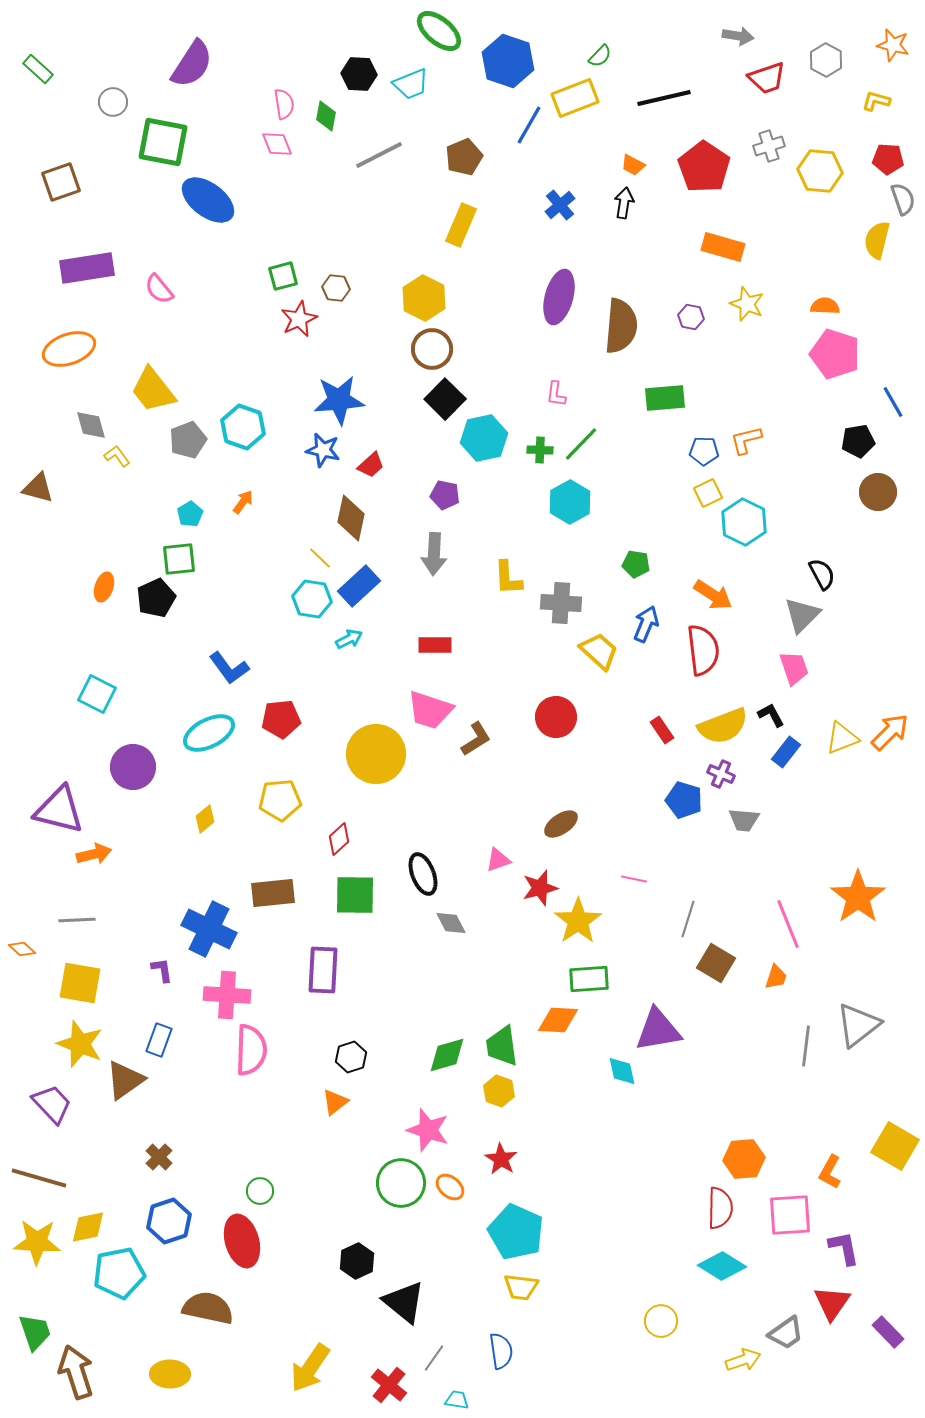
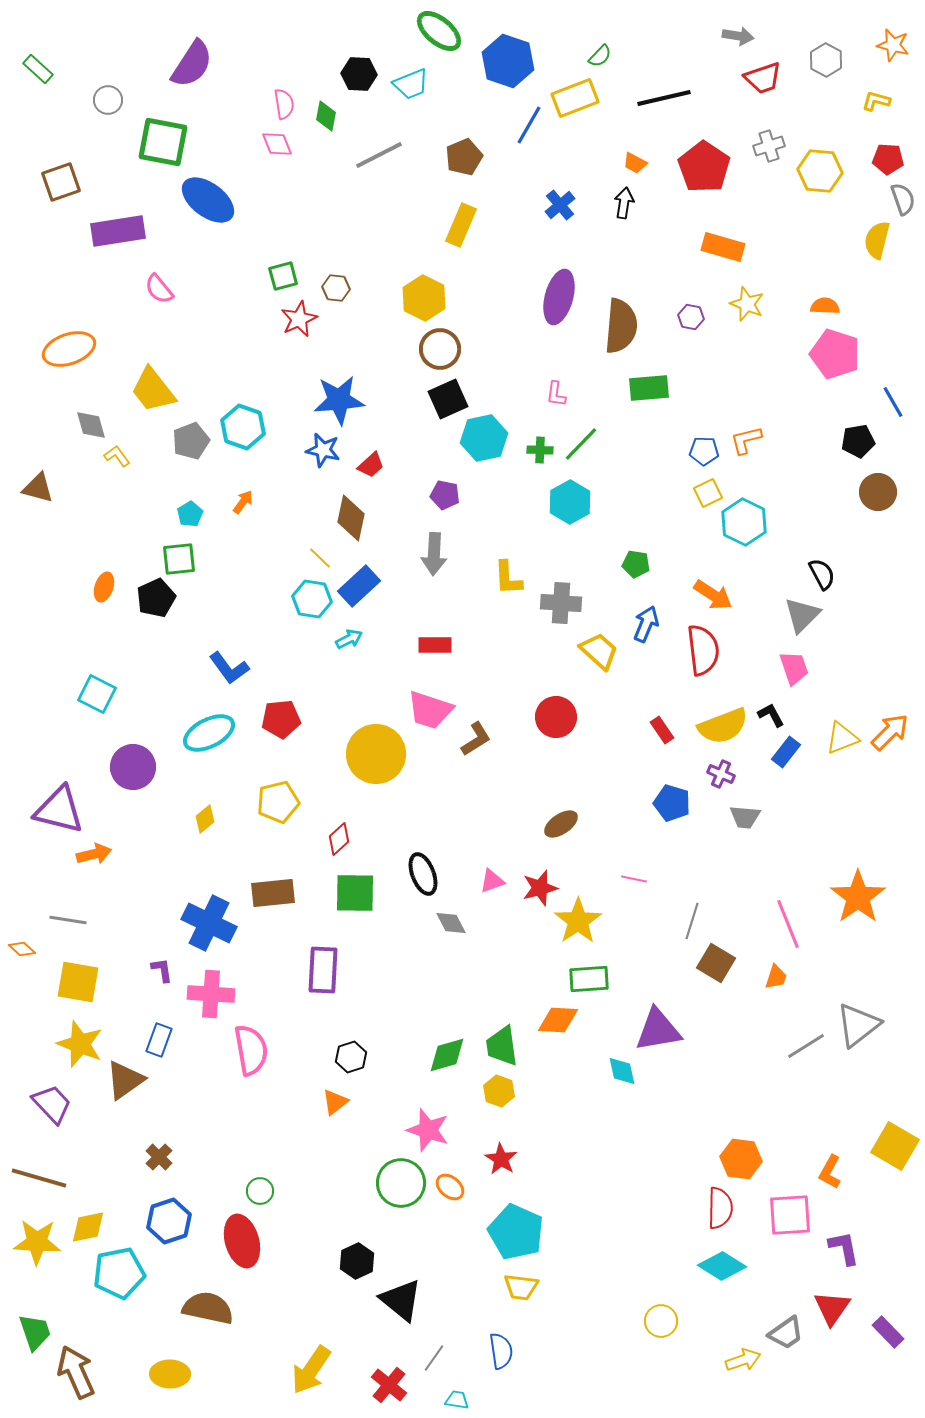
red trapezoid at (767, 78): moved 4 px left
gray circle at (113, 102): moved 5 px left, 2 px up
orange trapezoid at (633, 165): moved 2 px right, 2 px up
purple rectangle at (87, 268): moved 31 px right, 37 px up
brown circle at (432, 349): moved 8 px right
green rectangle at (665, 398): moved 16 px left, 10 px up
black square at (445, 399): moved 3 px right; rotated 21 degrees clockwise
gray pentagon at (188, 440): moved 3 px right, 1 px down
yellow pentagon at (280, 800): moved 2 px left, 2 px down; rotated 9 degrees counterclockwise
blue pentagon at (684, 800): moved 12 px left, 3 px down
gray trapezoid at (744, 820): moved 1 px right, 3 px up
pink triangle at (498, 860): moved 6 px left, 21 px down
green square at (355, 895): moved 2 px up
gray line at (688, 919): moved 4 px right, 2 px down
gray line at (77, 920): moved 9 px left; rotated 12 degrees clockwise
blue cross at (209, 929): moved 6 px up
yellow square at (80, 983): moved 2 px left, 1 px up
pink cross at (227, 995): moved 16 px left, 1 px up
gray line at (806, 1046): rotated 51 degrees clockwise
pink semicircle at (251, 1050): rotated 12 degrees counterclockwise
orange hexagon at (744, 1159): moved 3 px left; rotated 12 degrees clockwise
black triangle at (404, 1302): moved 3 px left, 2 px up
red triangle at (832, 1303): moved 5 px down
yellow arrow at (310, 1368): moved 1 px right, 2 px down
brown arrow at (76, 1372): rotated 6 degrees counterclockwise
